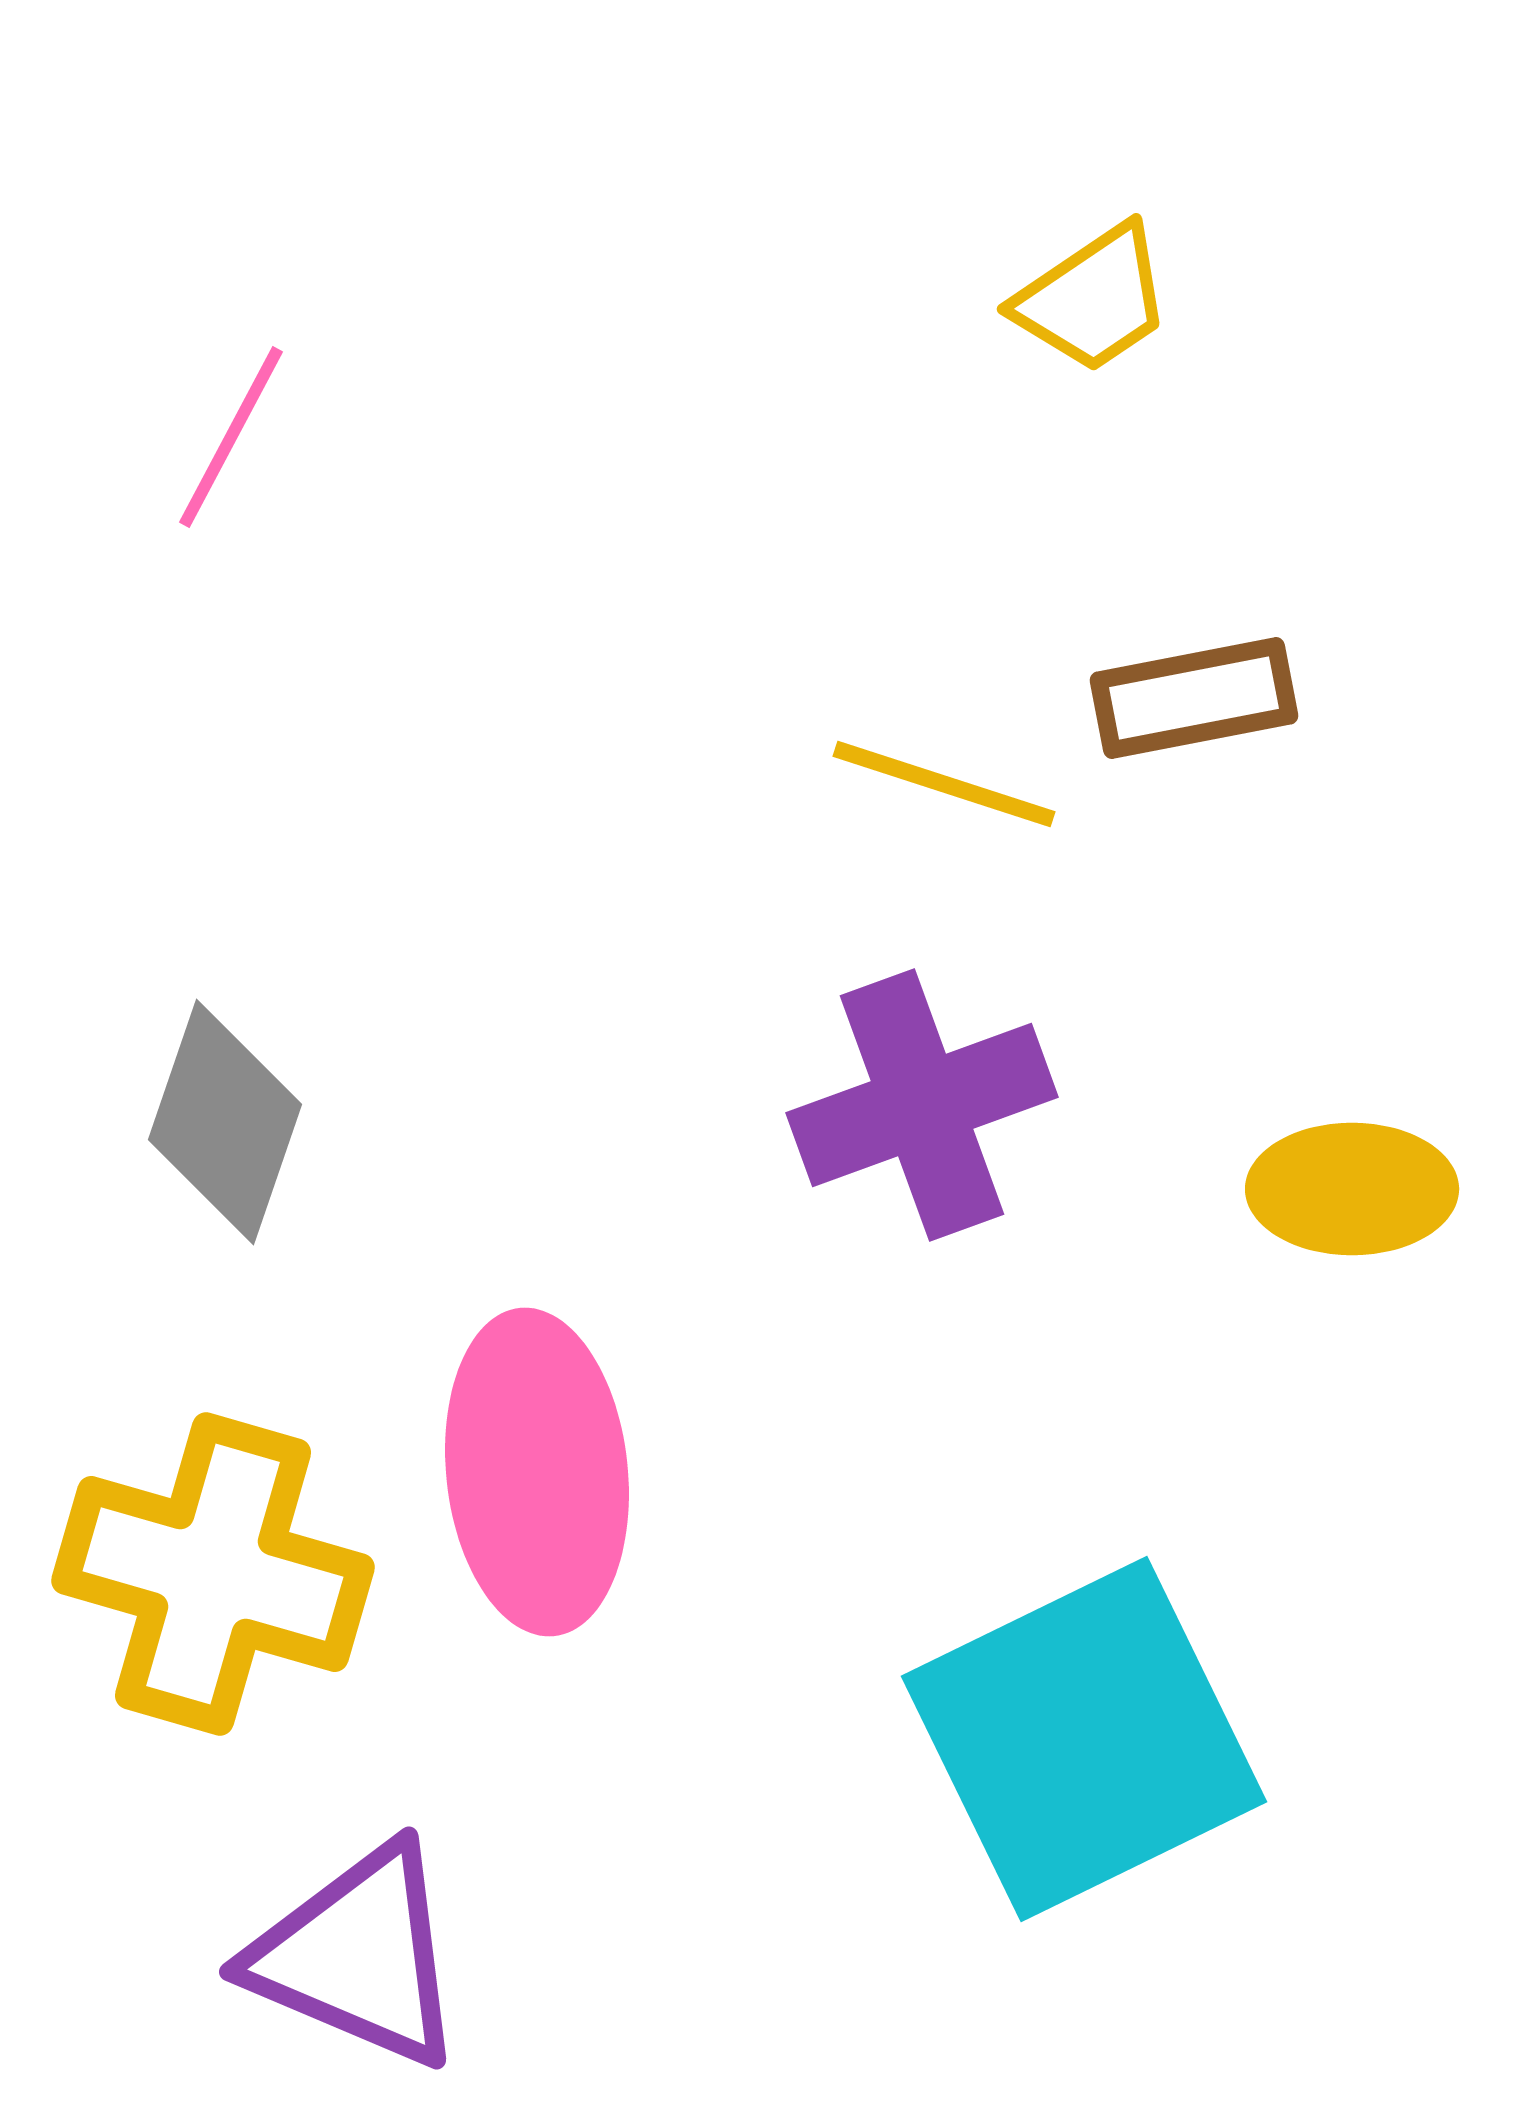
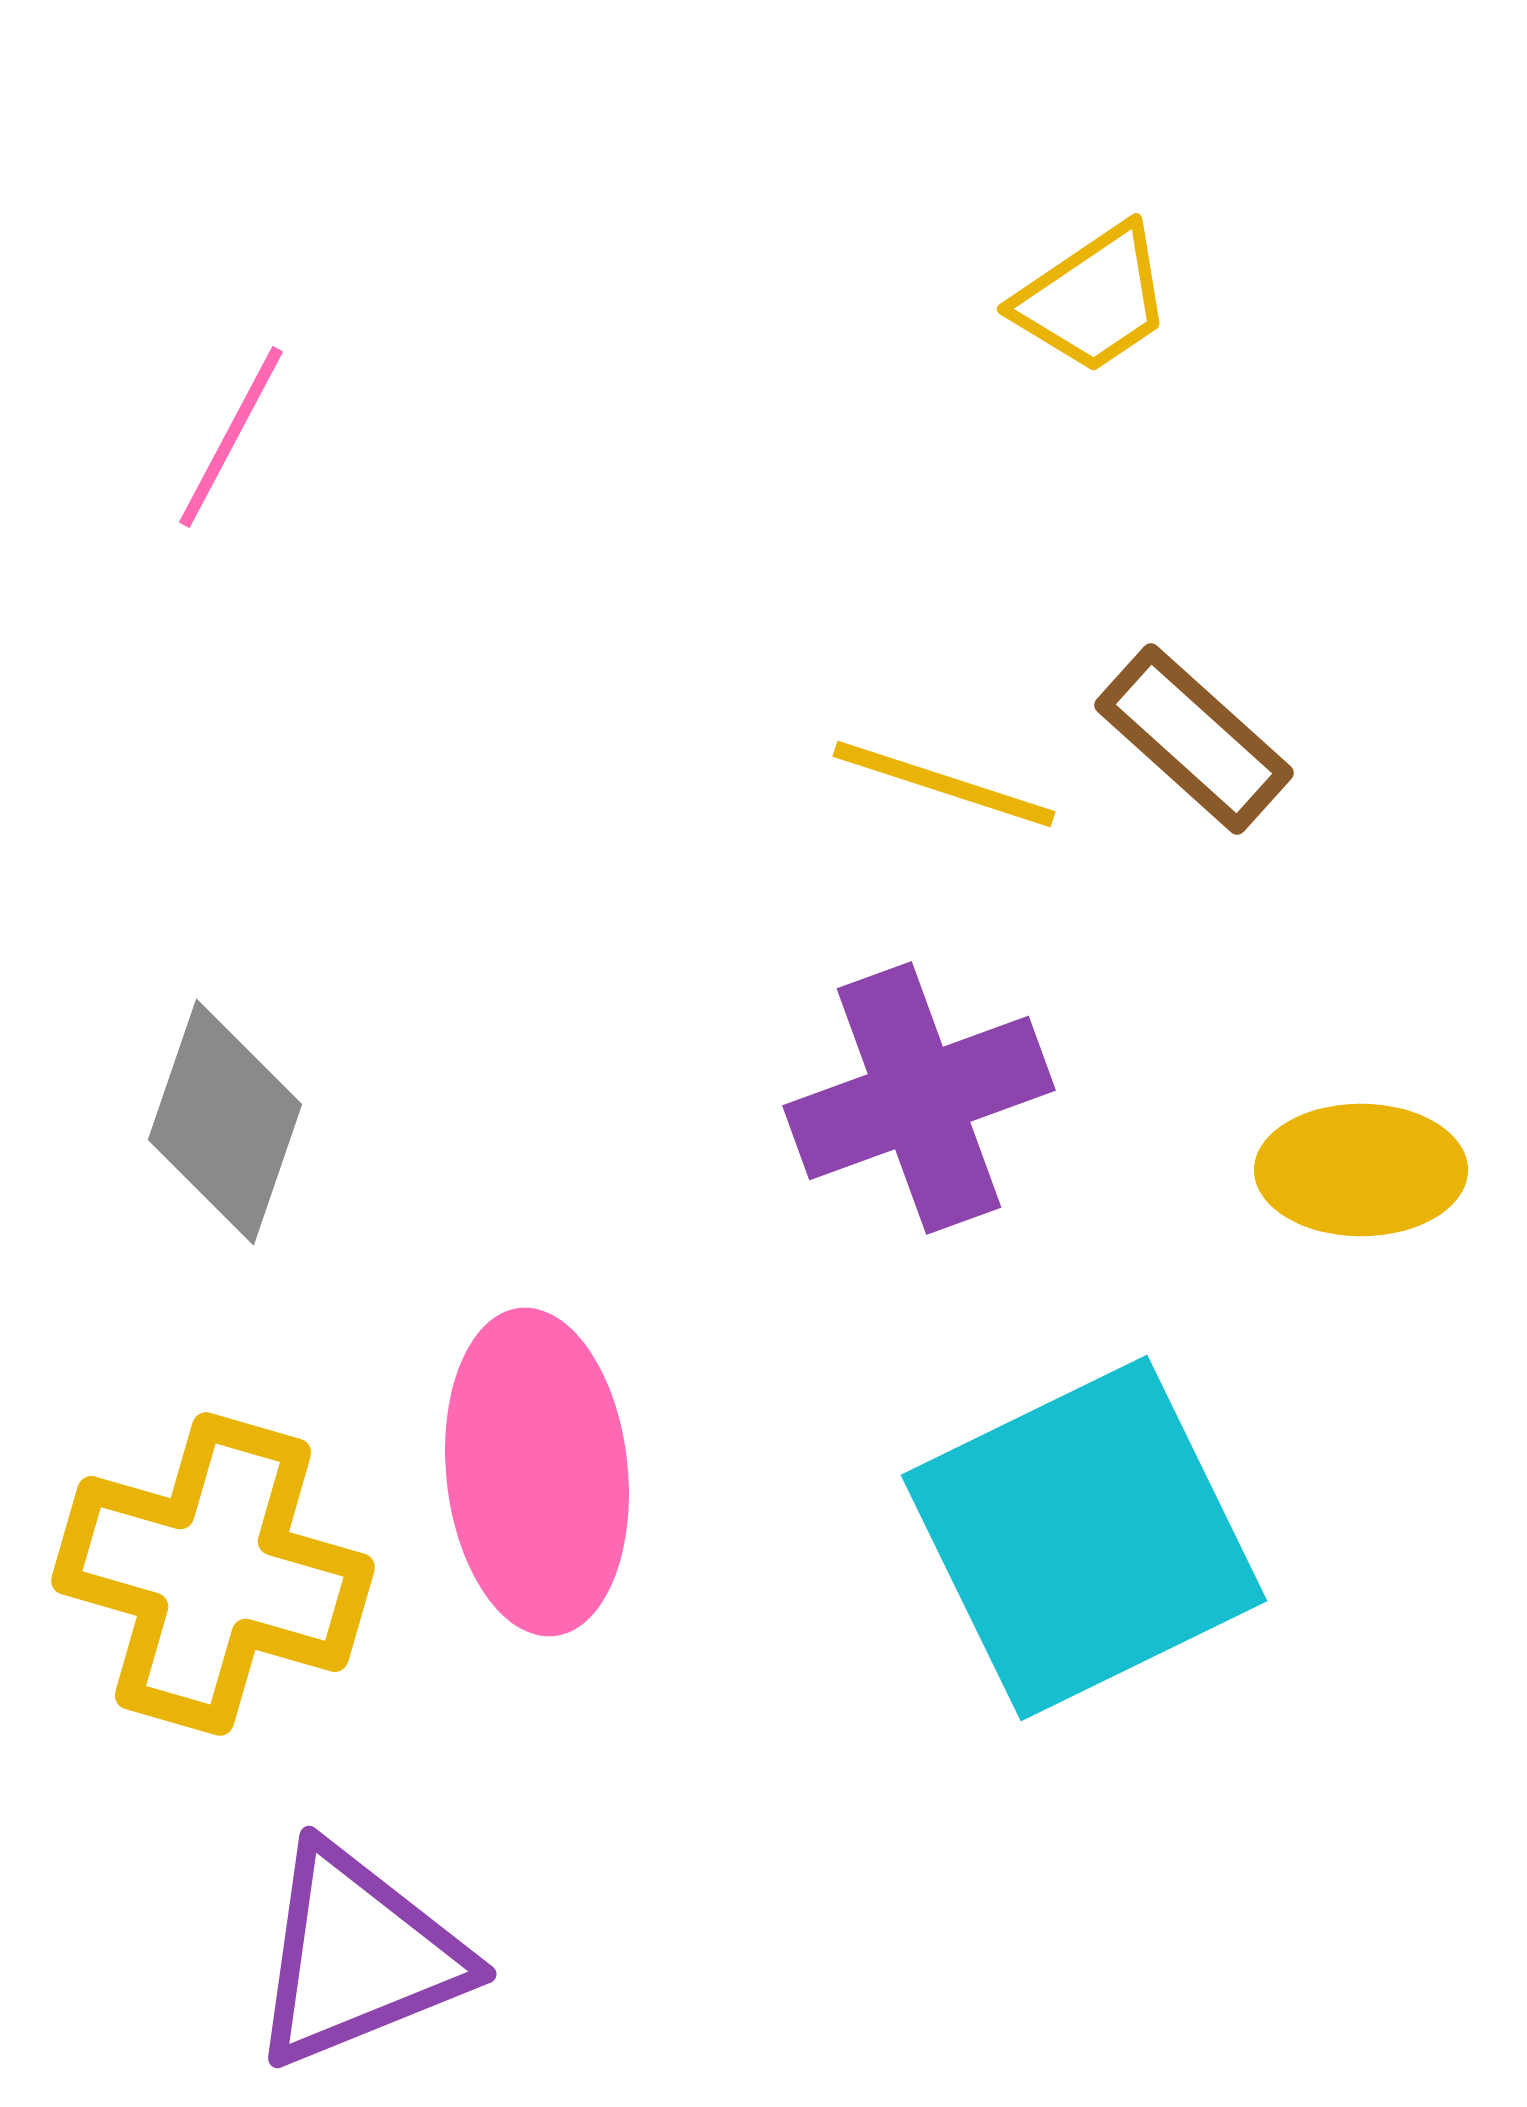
brown rectangle: moved 41 px down; rotated 53 degrees clockwise
purple cross: moved 3 px left, 7 px up
yellow ellipse: moved 9 px right, 19 px up
cyan square: moved 201 px up
purple triangle: rotated 45 degrees counterclockwise
